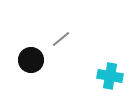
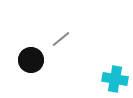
cyan cross: moved 5 px right, 3 px down
